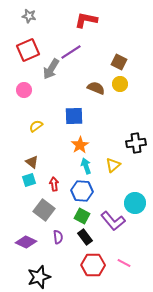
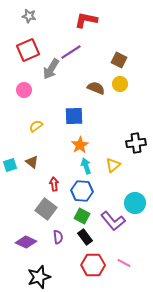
brown square: moved 2 px up
cyan square: moved 19 px left, 15 px up
gray square: moved 2 px right, 1 px up
